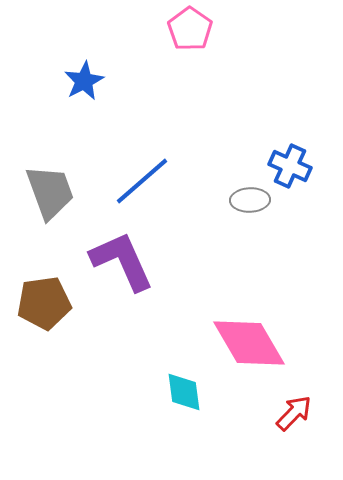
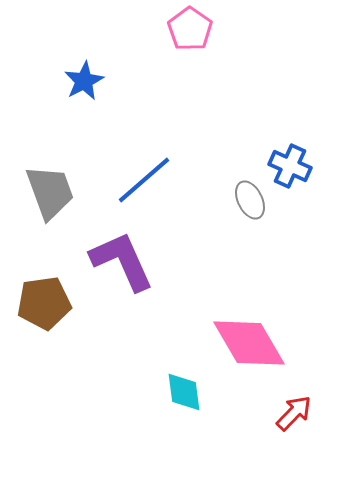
blue line: moved 2 px right, 1 px up
gray ellipse: rotated 66 degrees clockwise
